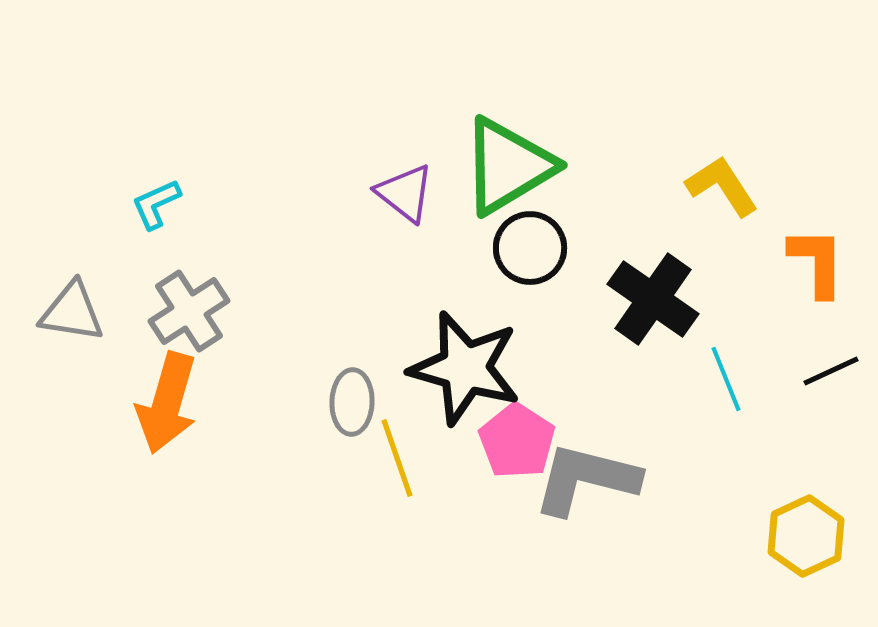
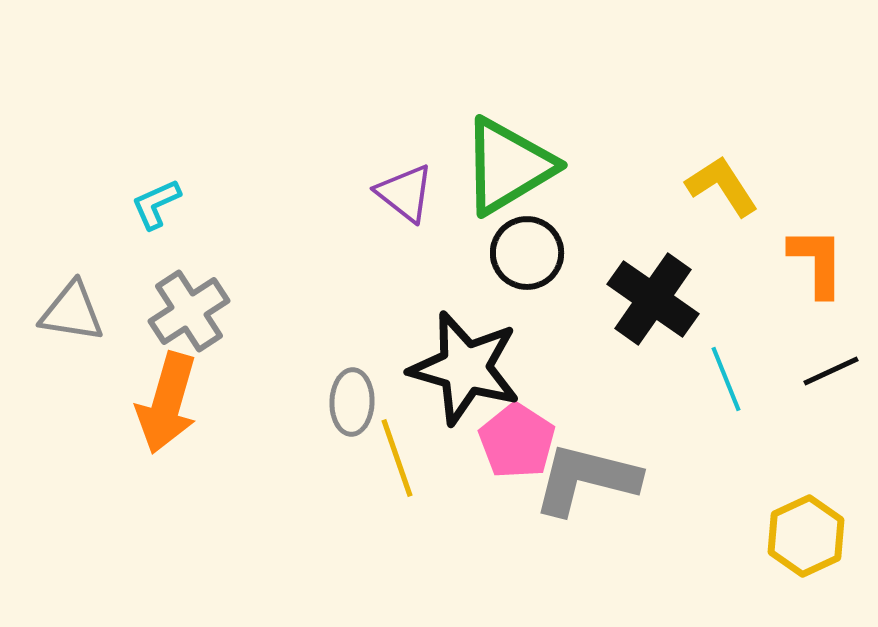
black circle: moved 3 px left, 5 px down
